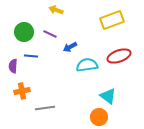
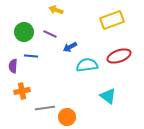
orange circle: moved 32 px left
